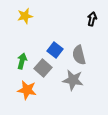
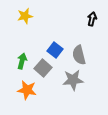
gray star: rotated 15 degrees counterclockwise
